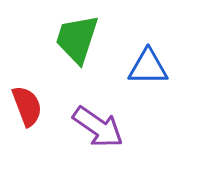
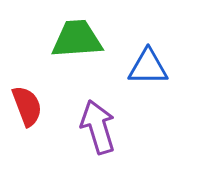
green trapezoid: rotated 68 degrees clockwise
purple arrow: rotated 142 degrees counterclockwise
